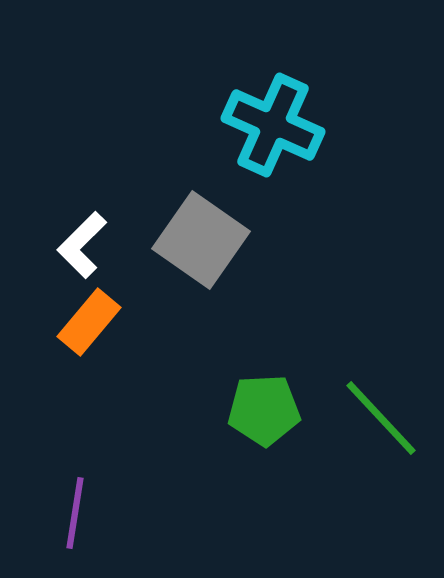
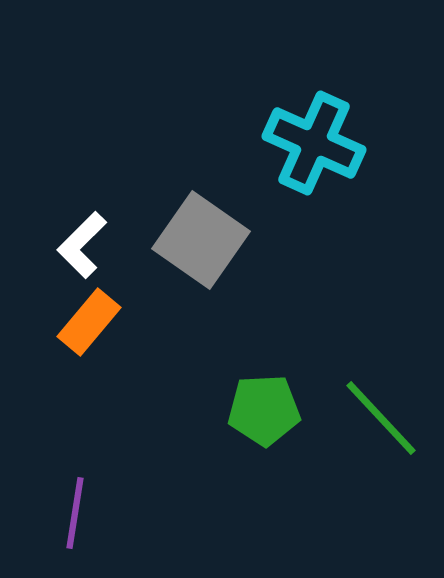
cyan cross: moved 41 px right, 18 px down
